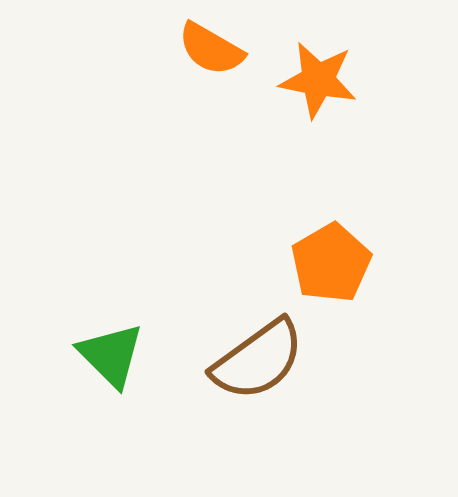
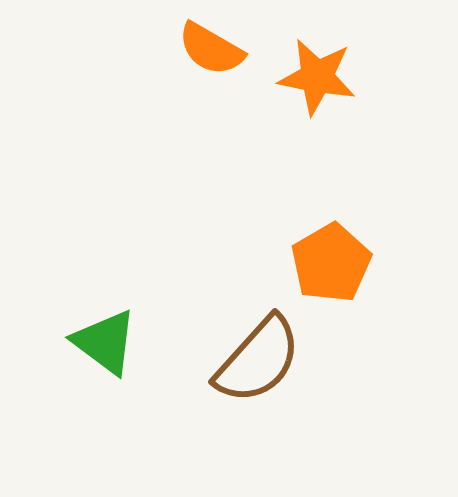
orange star: moved 1 px left, 3 px up
green triangle: moved 6 px left, 13 px up; rotated 8 degrees counterclockwise
brown semicircle: rotated 12 degrees counterclockwise
